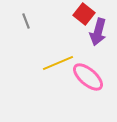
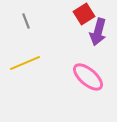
red square: rotated 20 degrees clockwise
yellow line: moved 33 px left
